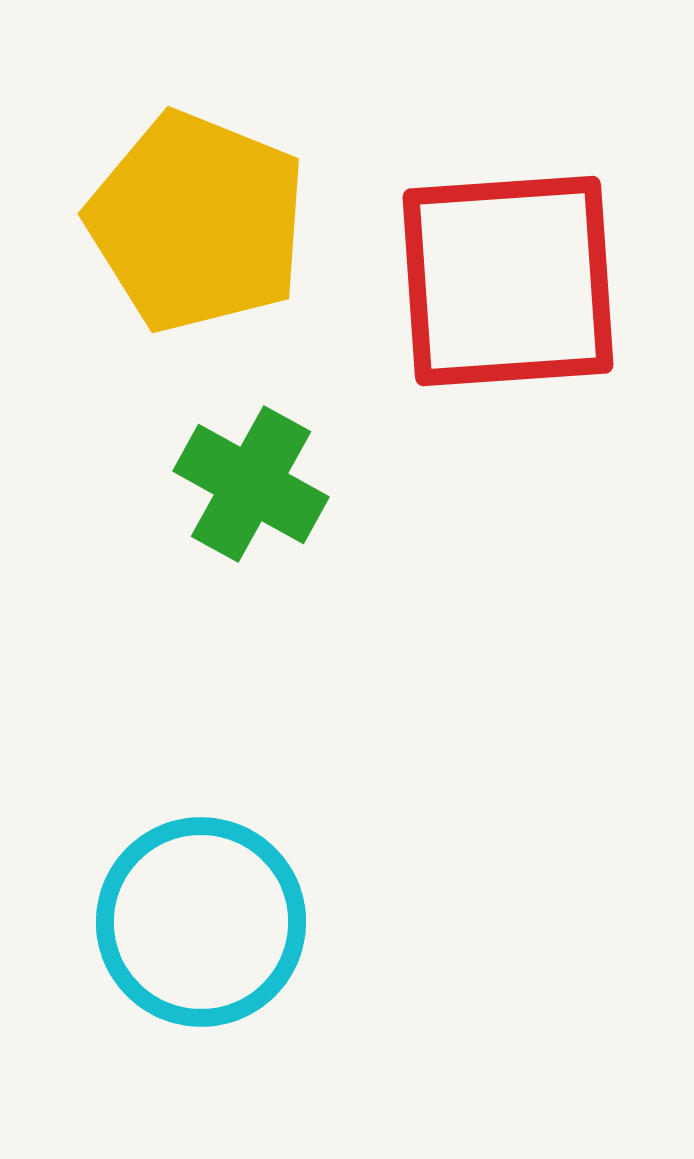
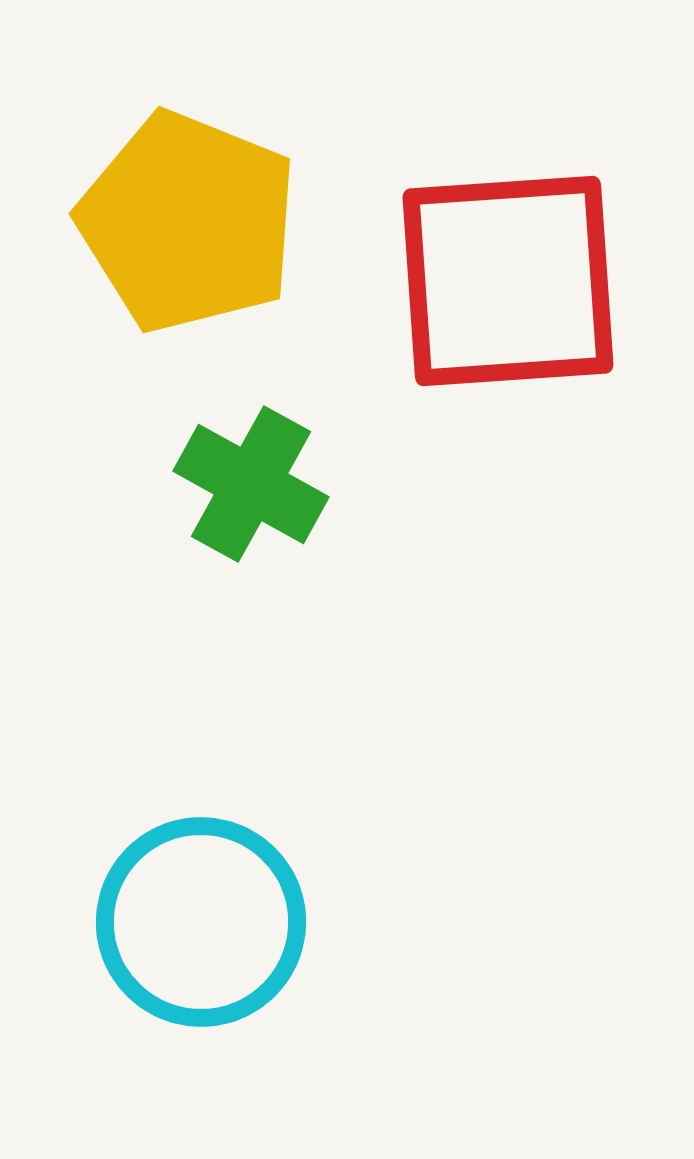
yellow pentagon: moved 9 px left
